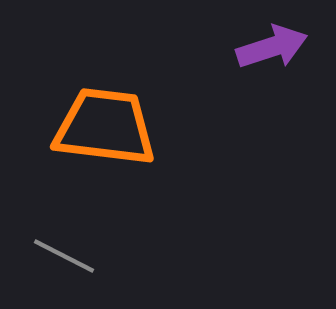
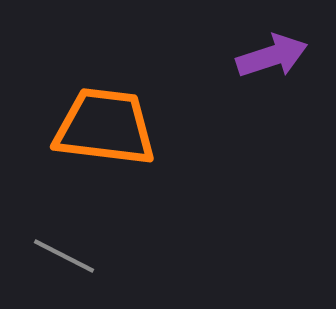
purple arrow: moved 9 px down
